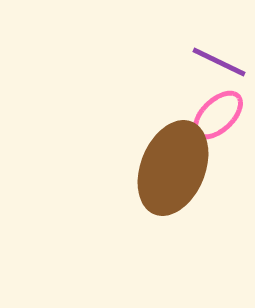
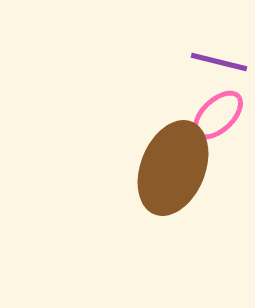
purple line: rotated 12 degrees counterclockwise
